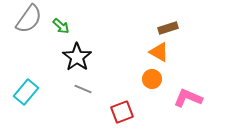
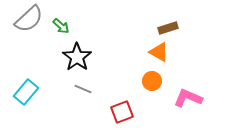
gray semicircle: rotated 12 degrees clockwise
orange circle: moved 2 px down
